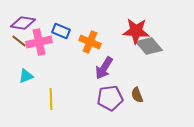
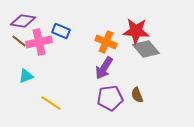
purple diamond: moved 2 px up
orange cross: moved 16 px right
gray diamond: moved 3 px left, 3 px down
yellow line: moved 4 px down; rotated 55 degrees counterclockwise
